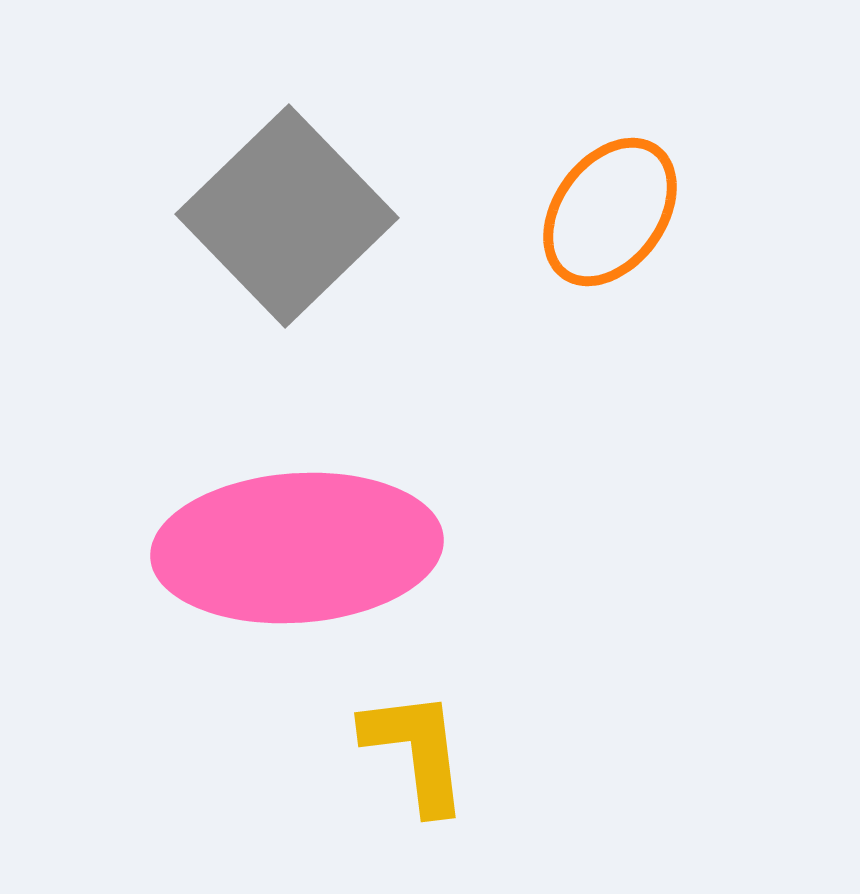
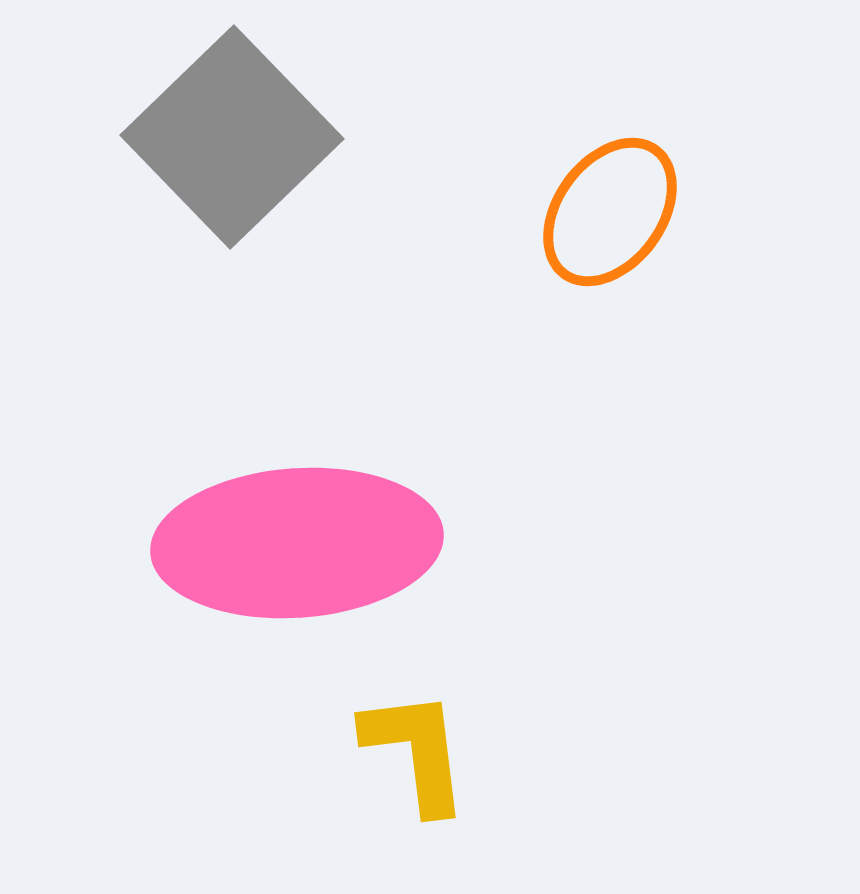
gray square: moved 55 px left, 79 px up
pink ellipse: moved 5 px up
